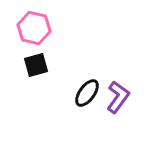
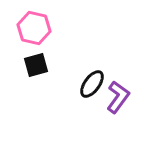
black ellipse: moved 5 px right, 9 px up
